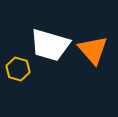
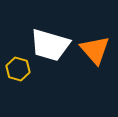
orange triangle: moved 2 px right
